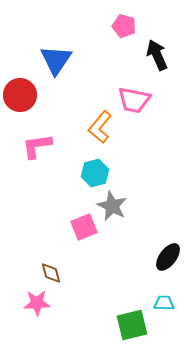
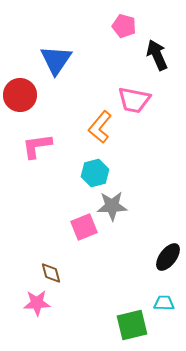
gray star: rotated 28 degrees counterclockwise
